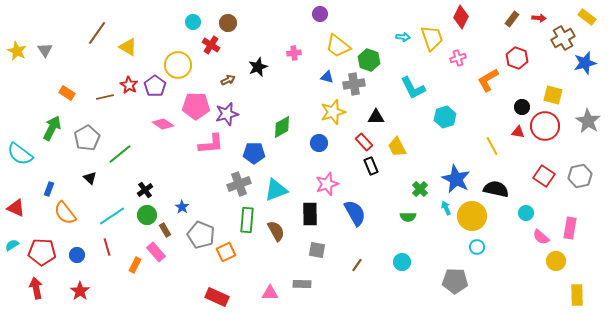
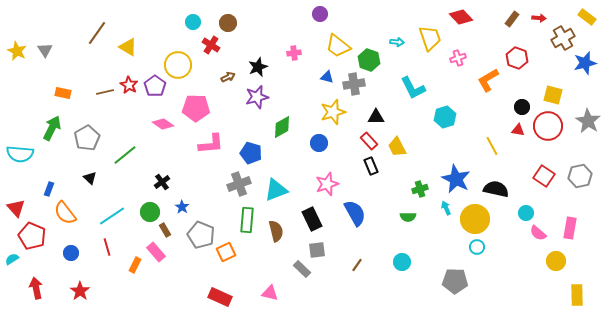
red diamond at (461, 17): rotated 70 degrees counterclockwise
cyan arrow at (403, 37): moved 6 px left, 5 px down
yellow trapezoid at (432, 38): moved 2 px left
brown arrow at (228, 80): moved 3 px up
orange rectangle at (67, 93): moved 4 px left; rotated 21 degrees counterclockwise
brown line at (105, 97): moved 5 px up
pink pentagon at (196, 106): moved 2 px down
purple star at (227, 114): moved 30 px right, 17 px up
red circle at (545, 126): moved 3 px right
red triangle at (518, 132): moved 2 px up
red rectangle at (364, 142): moved 5 px right, 1 px up
blue pentagon at (254, 153): moved 3 px left; rotated 15 degrees clockwise
cyan semicircle at (20, 154): rotated 32 degrees counterclockwise
green line at (120, 154): moved 5 px right, 1 px down
green cross at (420, 189): rotated 28 degrees clockwise
black cross at (145, 190): moved 17 px right, 8 px up
red triangle at (16, 208): rotated 24 degrees clockwise
black rectangle at (310, 214): moved 2 px right, 5 px down; rotated 25 degrees counterclockwise
green circle at (147, 215): moved 3 px right, 3 px up
yellow circle at (472, 216): moved 3 px right, 3 px down
brown semicircle at (276, 231): rotated 15 degrees clockwise
pink semicircle at (541, 237): moved 3 px left, 4 px up
cyan semicircle at (12, 245): moved 14 px down
gray square at (317, 250): rotated 18 degrees counterclockwise
red pentagon at (42, 252): moved 10 px left, 16 px up; rotated 20 degrees clockwise
blue circle at (77, 255): moved 6 px left, 2 px up
gray rectangle at (302, 284): moved 15 px up; rotated 42 degrees clockwise
pink triangle at (270, 293): rotated 12 degrees clockwise
red rectangle at (217, 297): moved 3 px right
